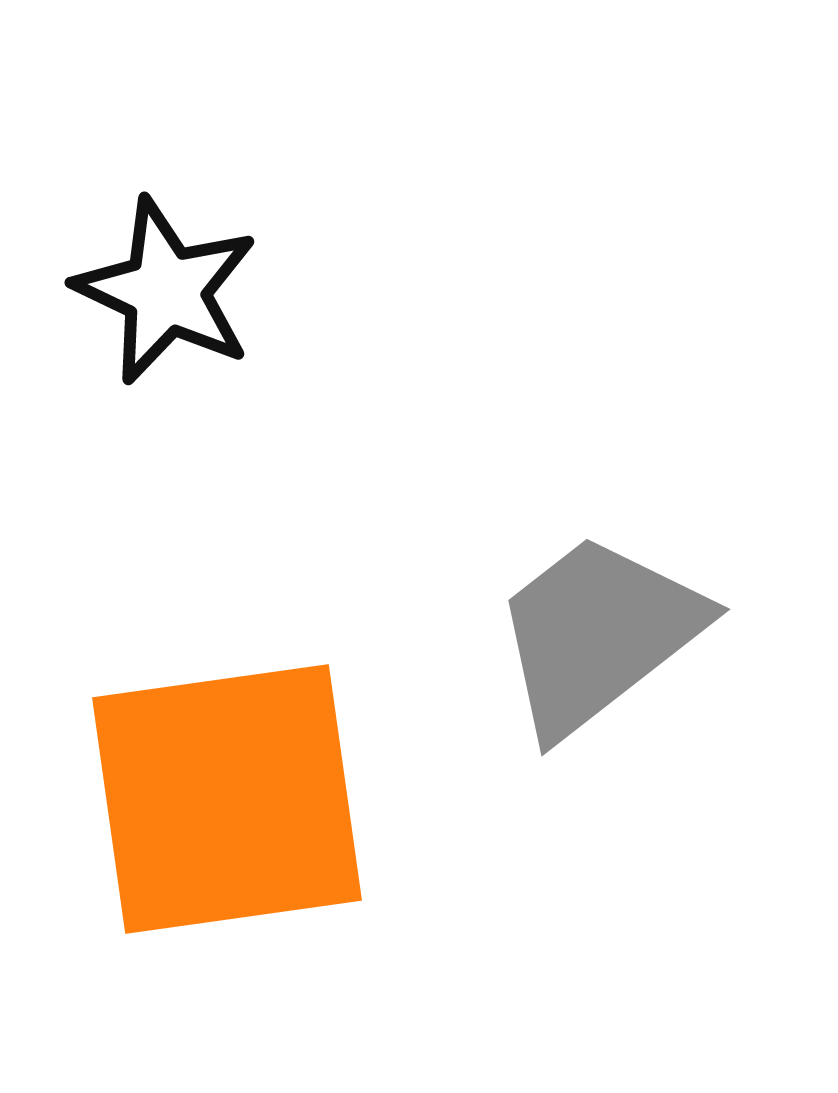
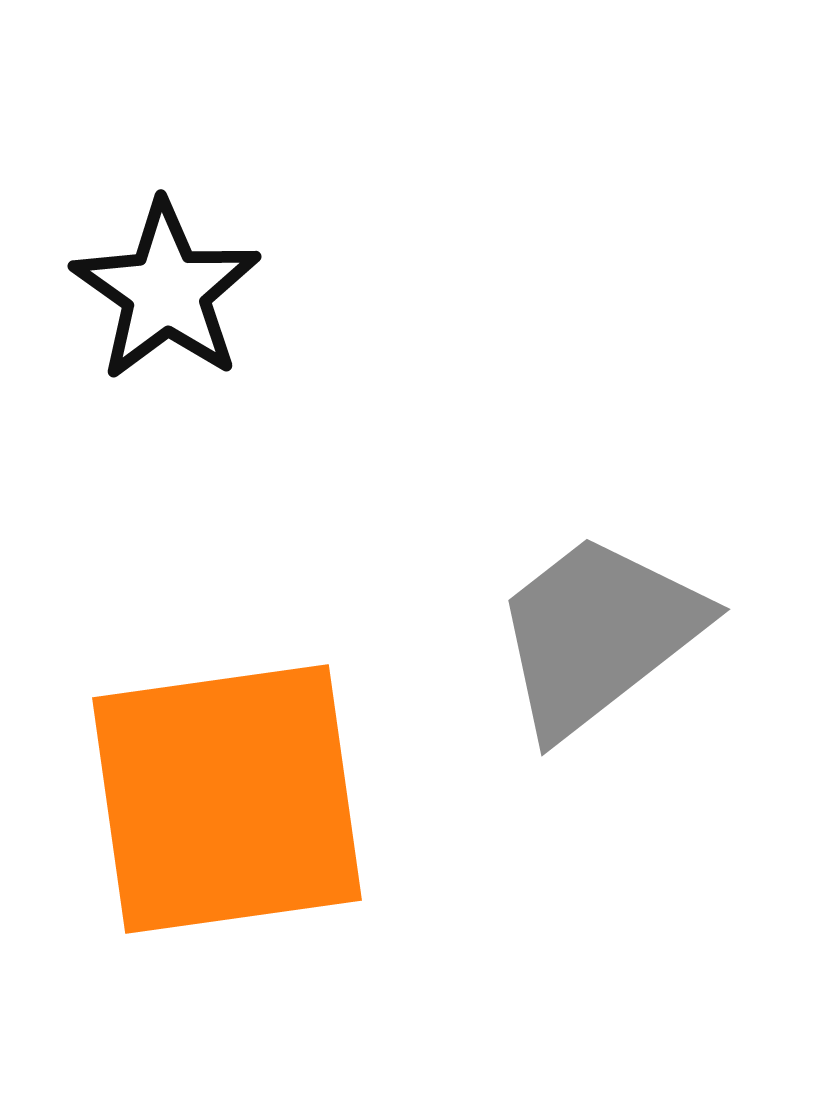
black star: rotated 10 degrees clockwise
